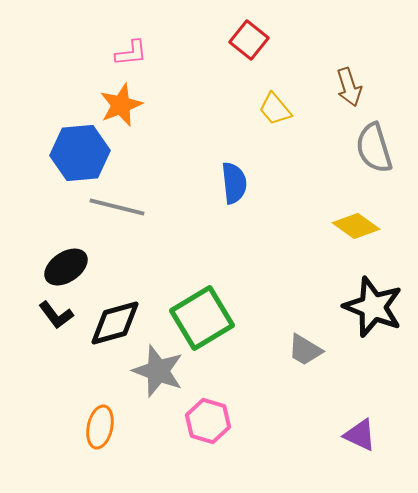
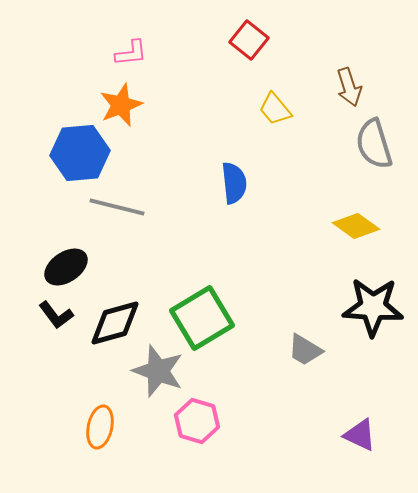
gray semicircle: moved 4 px up
black star: rotated 18 degrees counterclockwise
pink hexagon: moved 11 px left
